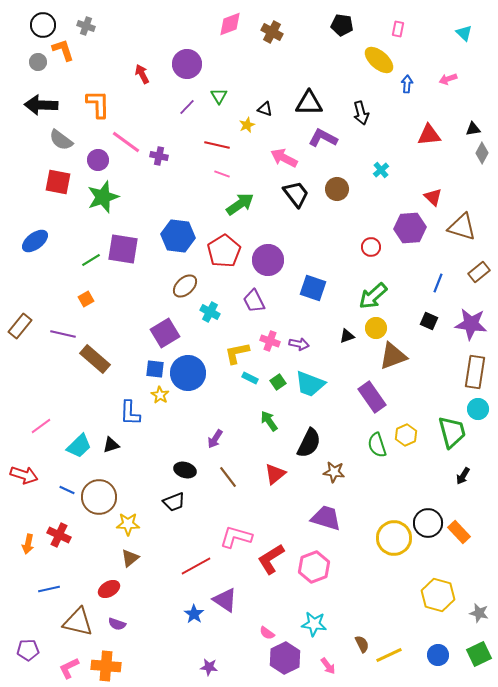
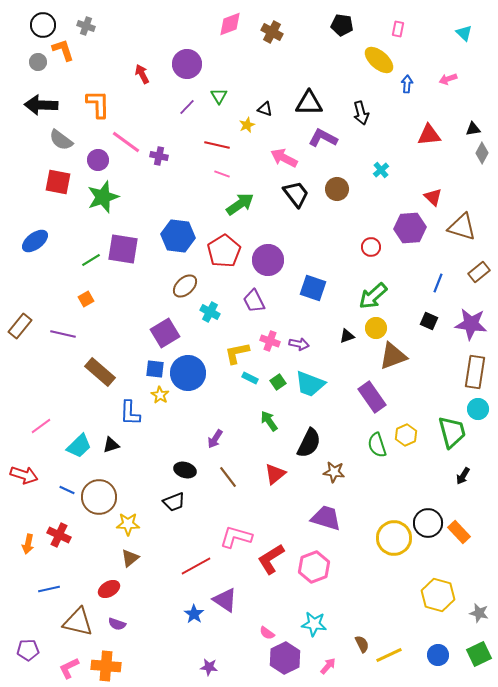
brown rectangle at (95, 359): moved 5 px right, 13 px down
pink arrow at (328, 666): rotated 102 degrees counterclockwise
